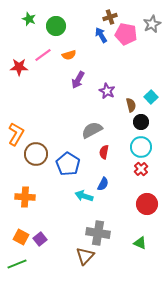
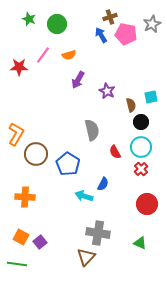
green circle: moved 1 px right, 2 px up
pink line: rotated 18 degrees counterclockwise
cyan square: rotated 32 degrees clockwise
gray semicircle: rotated 105 degrees clockwise
red semicircle: moved 11 px right; rotated 40 degrees counterclockwise
purple square: moved 3 px down
brown triangle: moved 1 px right, 1 px down
green line: rotated 30 degrees clockwise
